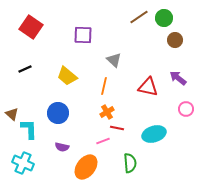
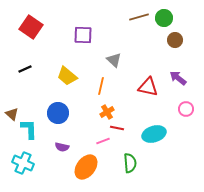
brown line: rotated 18 degrees clockwise
orange line: moved 3 px left
